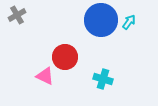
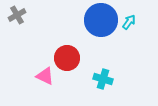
red circle: moved 2 px right, 1 px down
